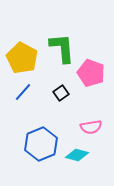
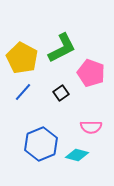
green L-shape: rotated 68 degrees clockwise
pink semicircle: rotated 10 degrees clockwise
